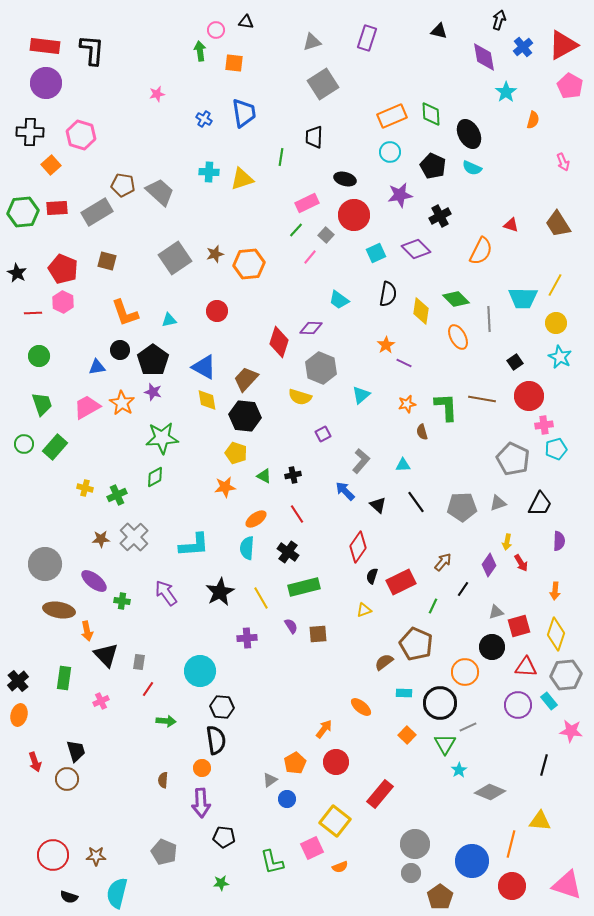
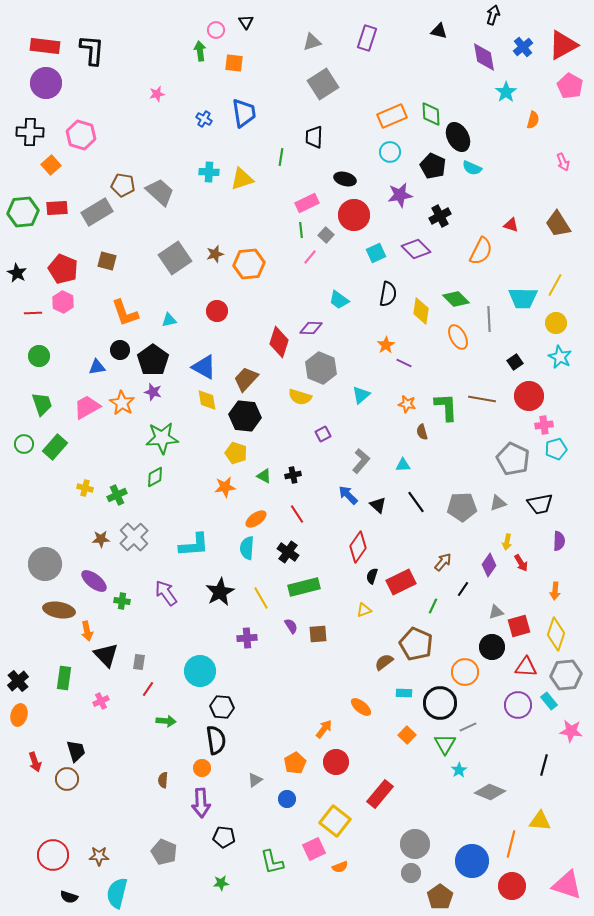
black arrow at (499, 20): moved 6 px left, 5 px up
black triangle at (246, 22): rotated 49 degrees clockwise
black ellipse at (469, 134): moved 11 px left, 3 px down
green line at (296, 230): moved 5 px right; rotated 49 degrees counterclockwise
orange star at (407, 404): rotated 24 degrees clockwise
blue arrow at (345, 491): moved 3 px right, 4 px down
black trapezoid at (540, 504): rotated 52 degrees clockwise
gray triangle at (270, 780): moved 15 px left
pink square at (312, 848): moved 2 px right, 1 px down
brown star at (96, 856): moved 3 px right
